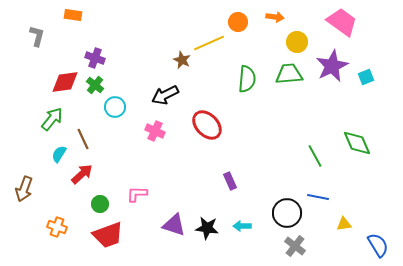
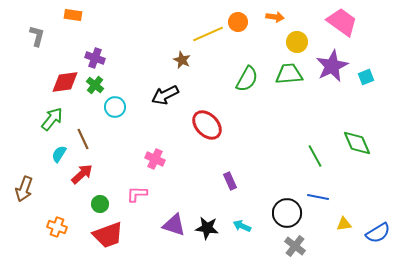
yellow line: moved 1 px left, 9 px up
green semicircle: rotated 24 degrees clockwise
pink cross: moved 28 px down
cyan arrow: rotated 24 degrees clockwise
blue semicircle: moved 12 px up; rotated 90 degrees clockwise
